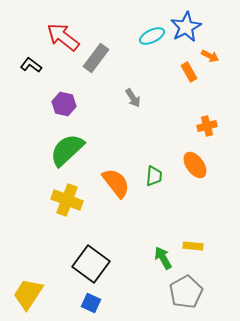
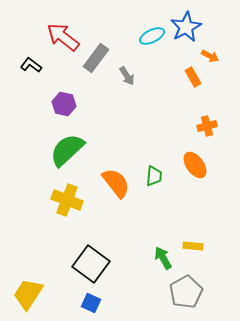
orange rectangle: moved 4 px right, 5 px down
gray arrow: moved 6 px left, 22 px up
